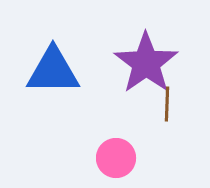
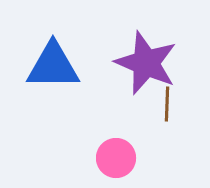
purple star: rotated 14 degrees counterclockwise
blue triangle: moved 5 px up
